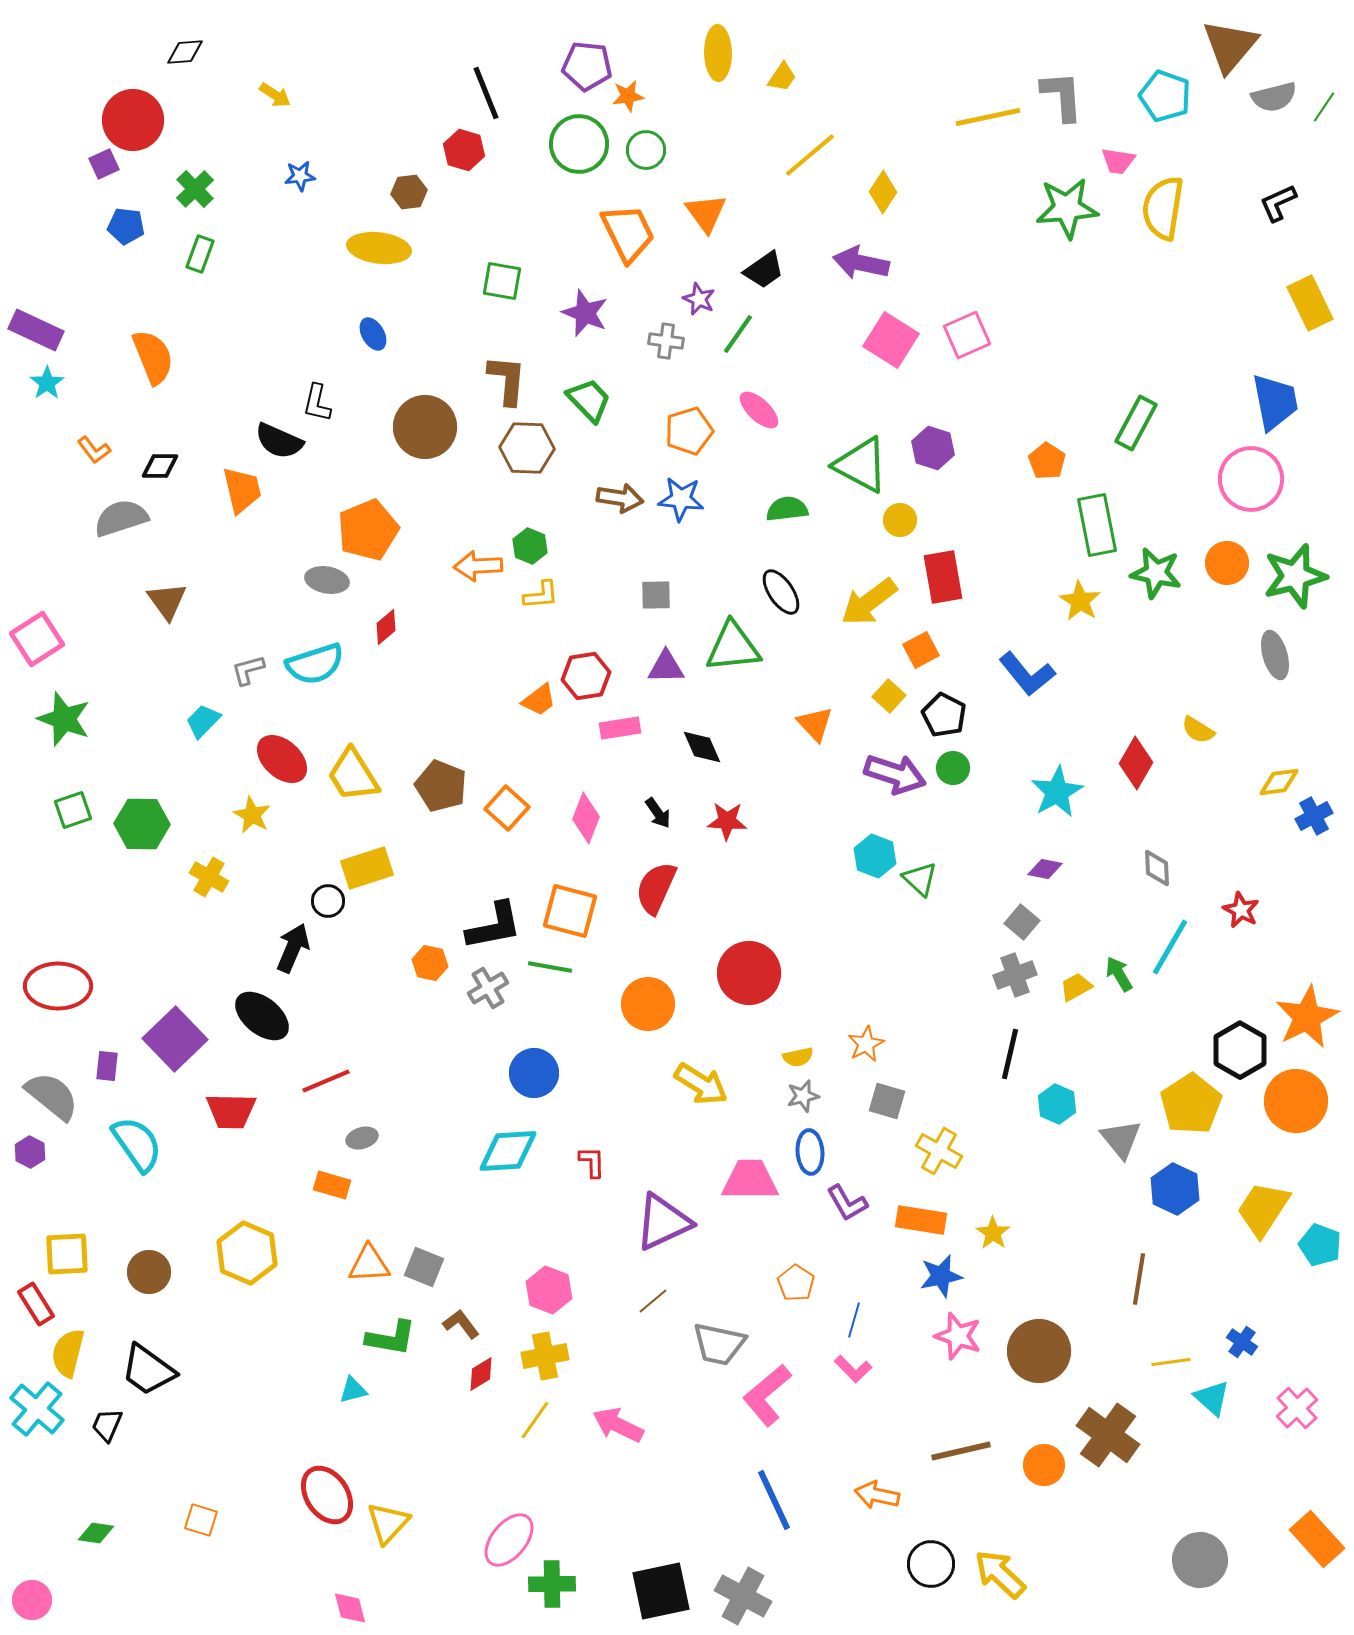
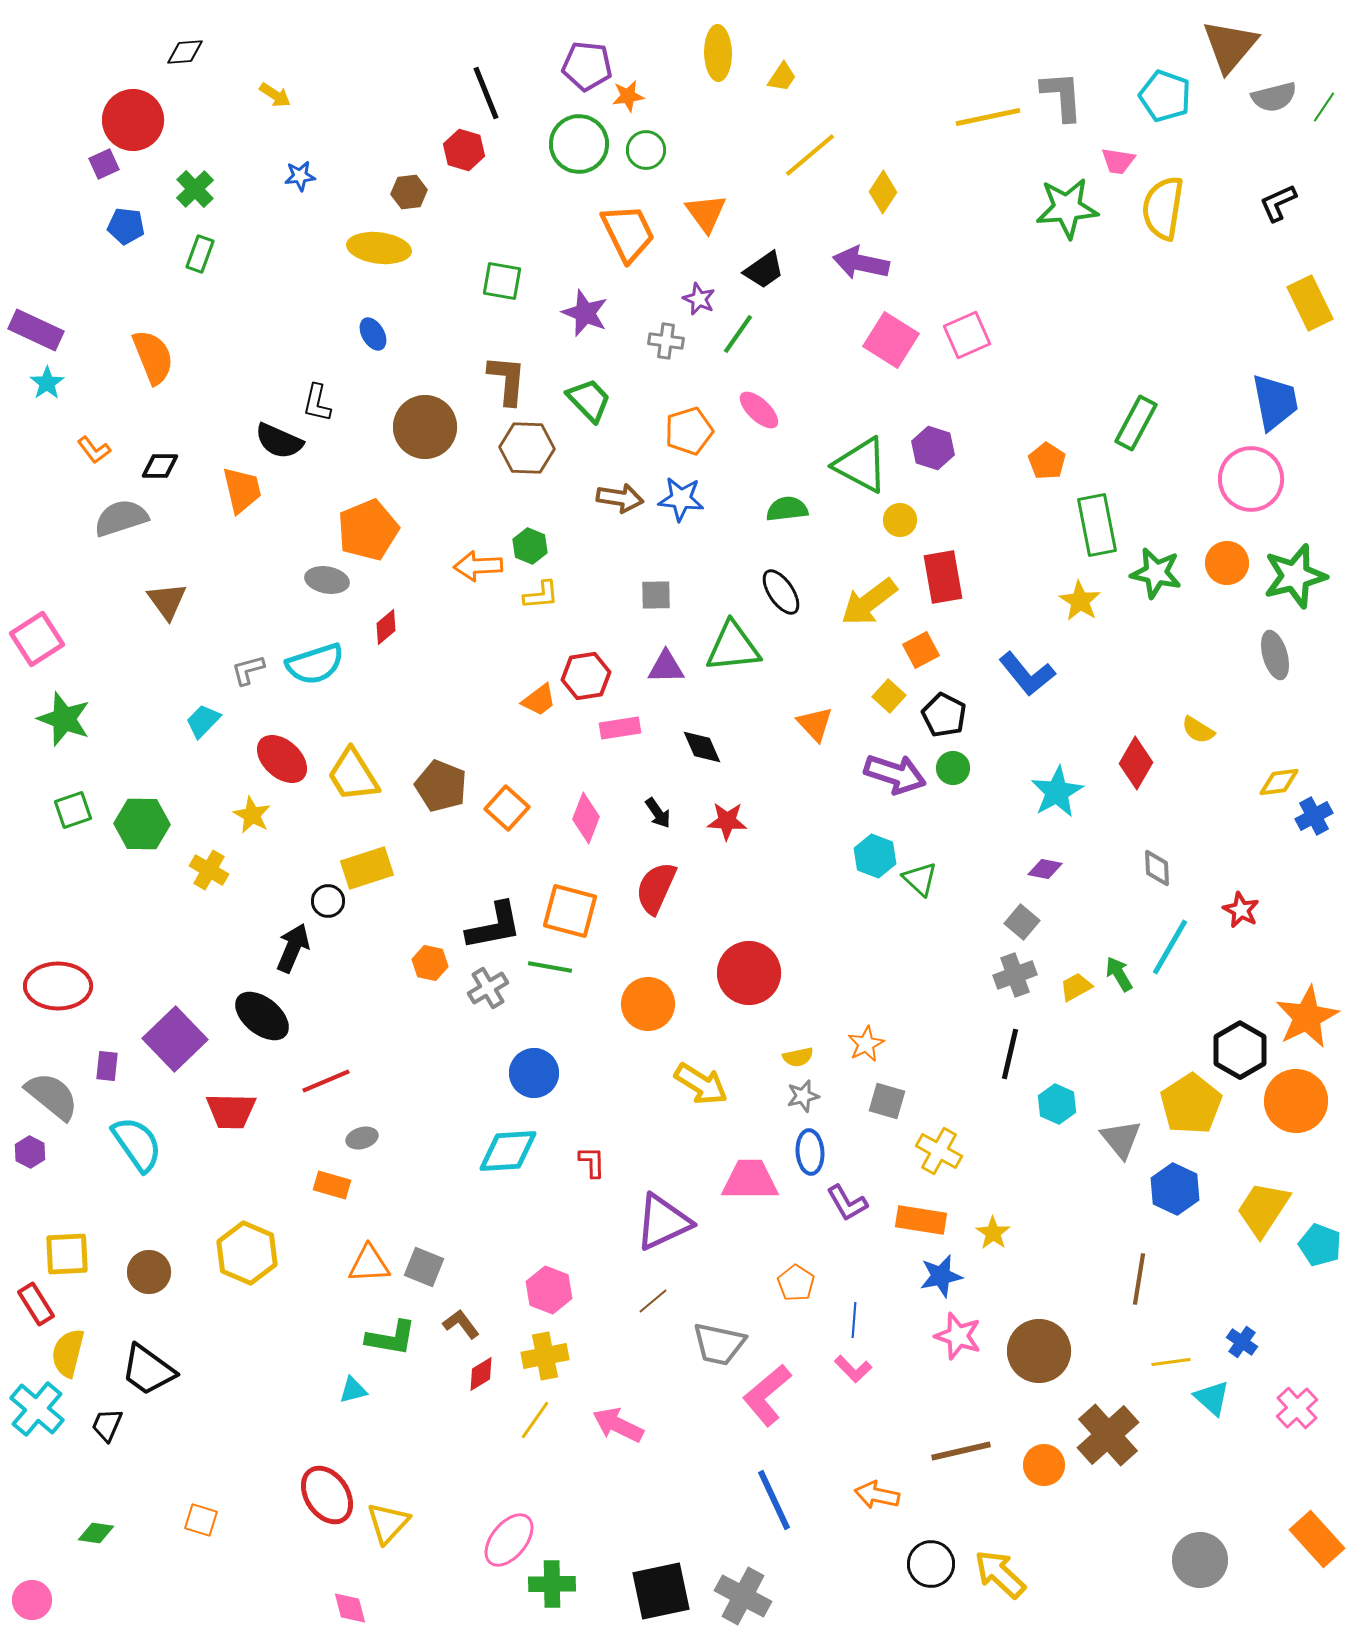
yellow cross at (209, 877): moved 7 px up
blue line at (854, 1320): rotated 12 degrees counterclockwise
brown cross at (1108, 1435): rotated 12 degrees clockwise
